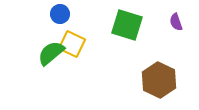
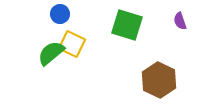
purple semicircle: moved 4 px right, 1 px up
